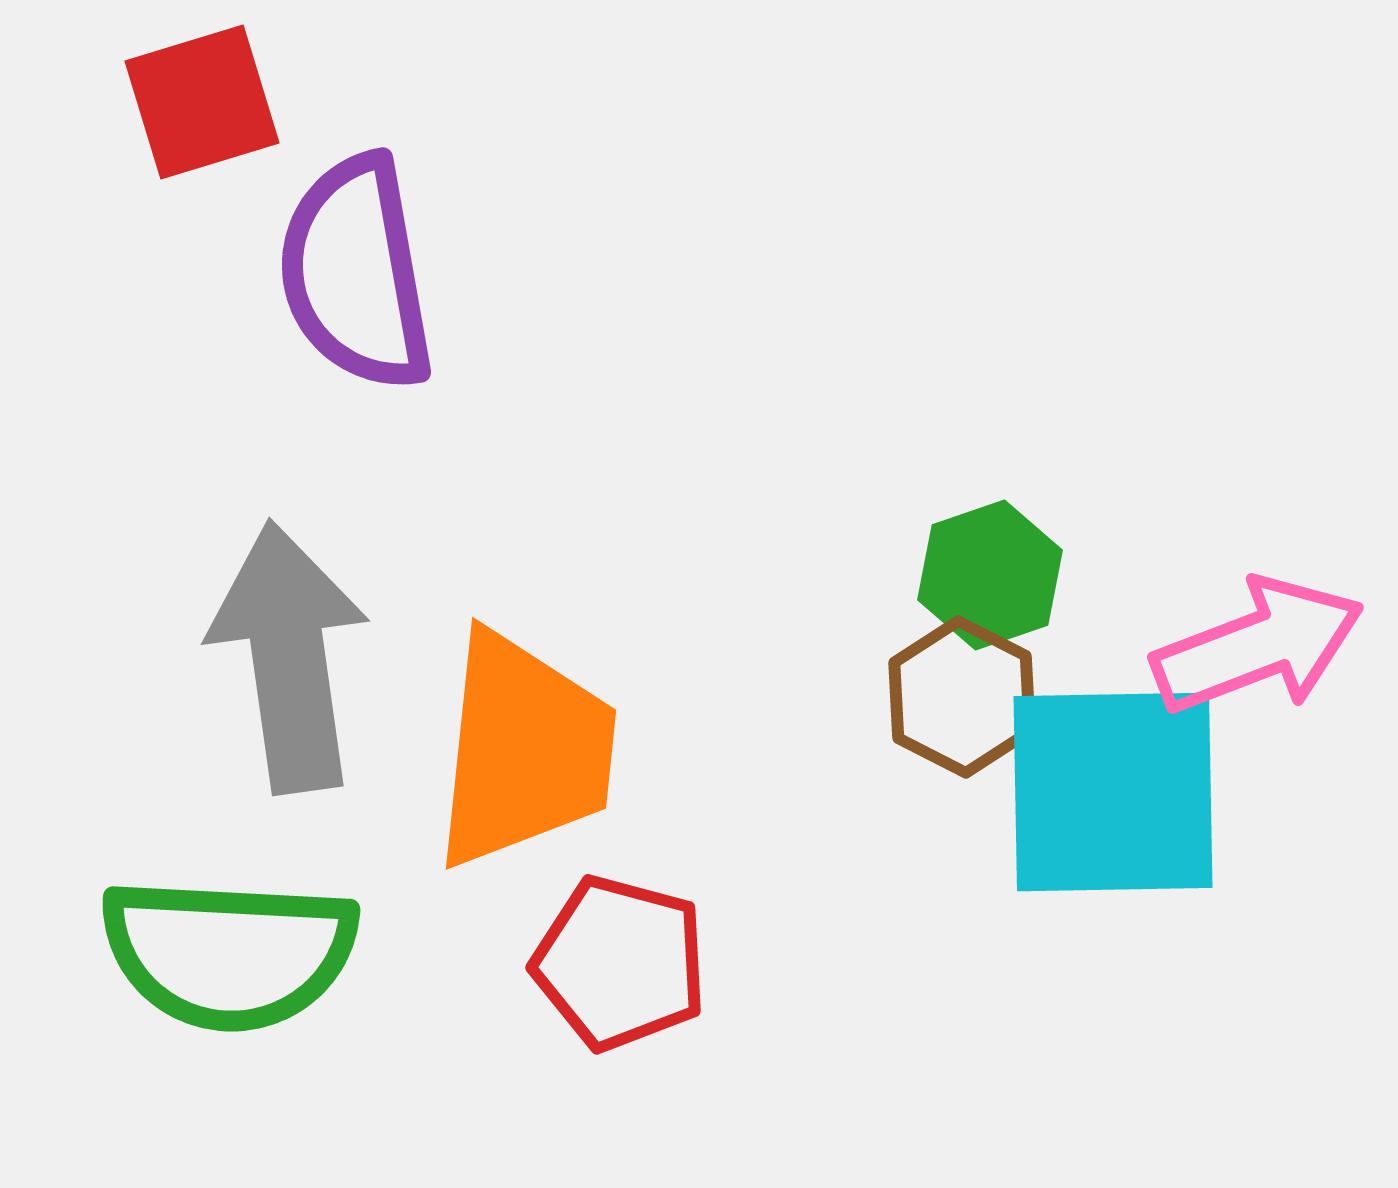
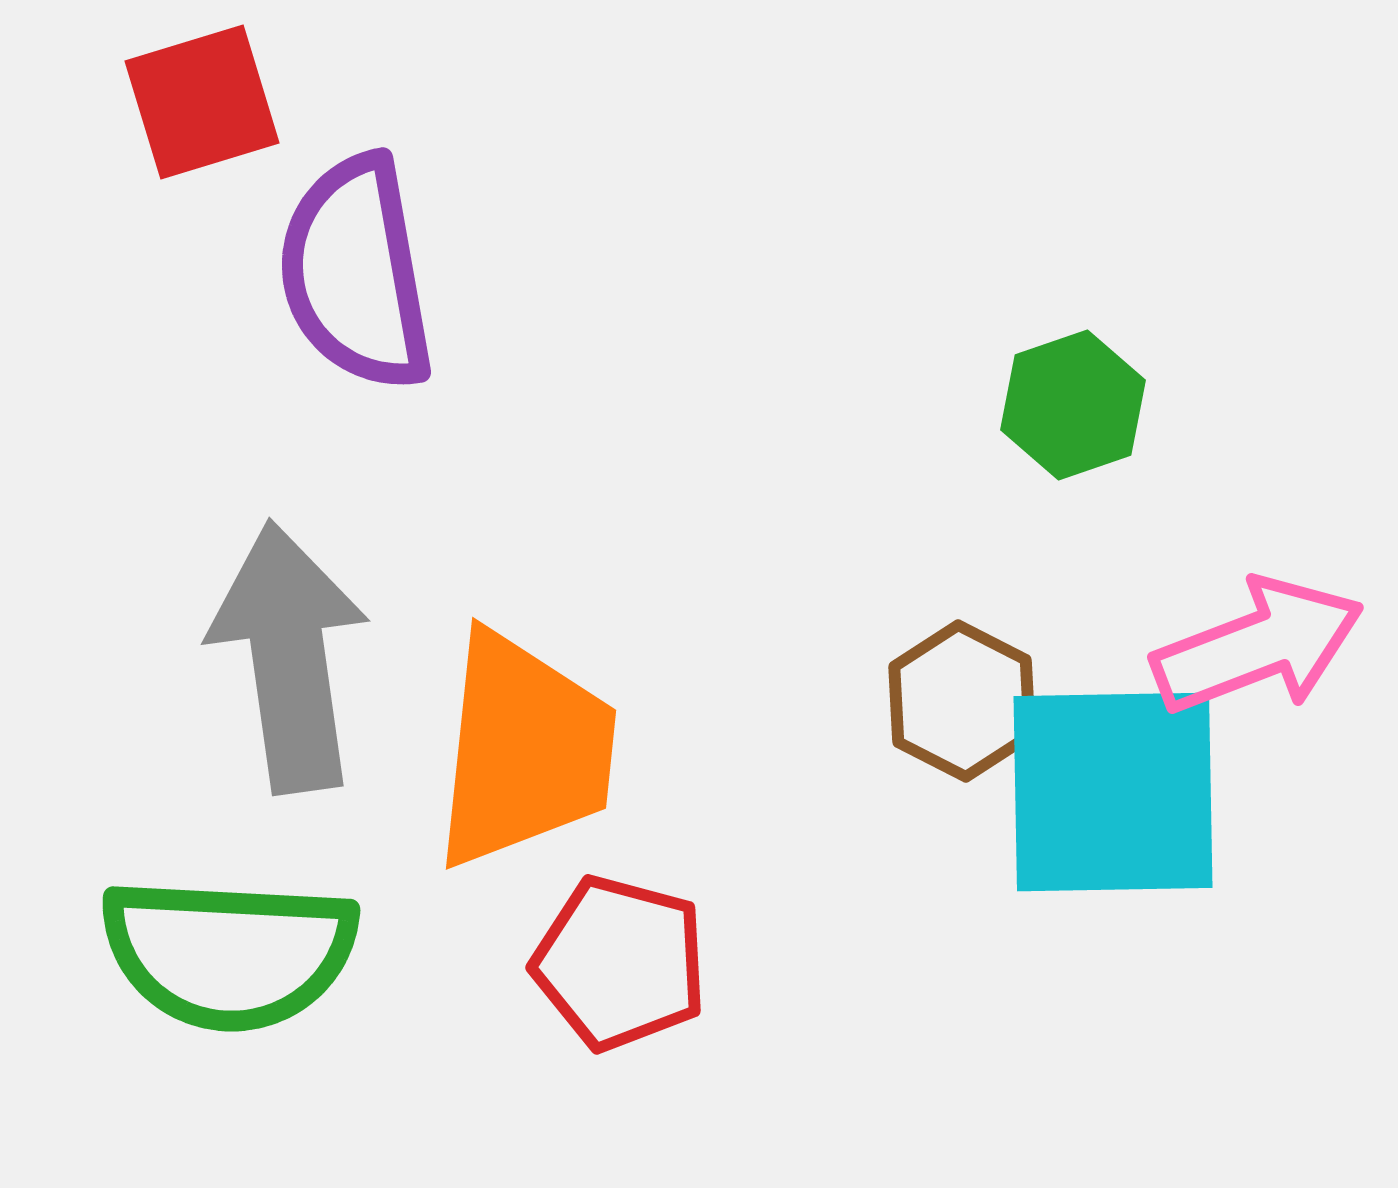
green hexagon: moved 83 px right, 170 px up
brown hexagon: moved 4 px down
